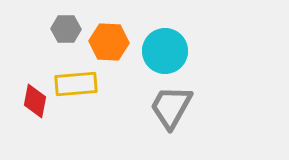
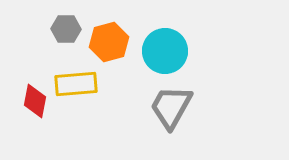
orange hexagon: rotated 18 degrees counterclockwise
